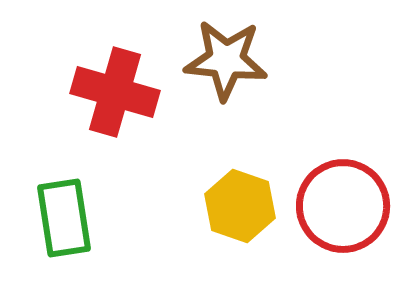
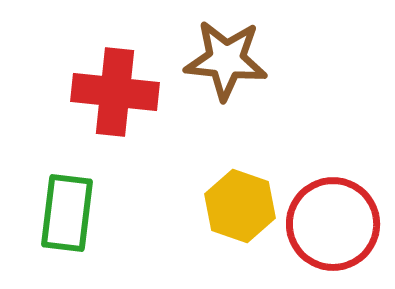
red cross: rotated 10 degrees counterclockwise
red circle: moved 10 px left, 18 px down
green rectangle: moved 3 px right, 5 px up; rotated 16 degrees clockwise
